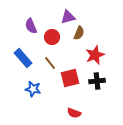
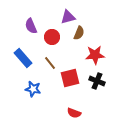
red star: rotated 18 degrees clockwise
black cross: rotated 28 degrees clockwise
